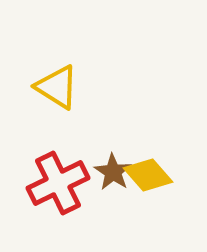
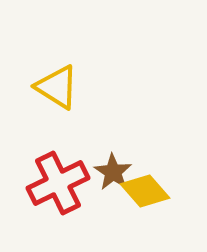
yellow diamond: moved 3 px left, 16 px down
